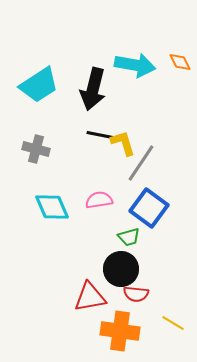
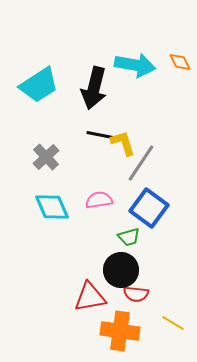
black arrow: moved 1 px right, 1 px up
gray cross: moved 10 px right, 8 px down; rotated 32 degrees clockwise
black circle: moved 1 px down
